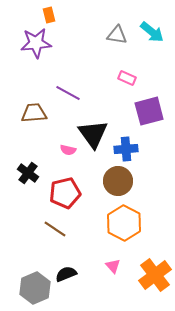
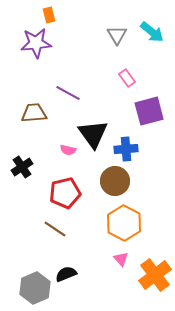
gray triangle: rotated 50 degrees clockwise
pink rectangle: rotated 30 degrees clockwise
black cross: moved 6 px left, 6 px up; rotated 20 degrees clockwise
brown circle: moved 3 px left
pink triangle: moved 8 px right, 7 px up
